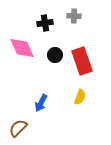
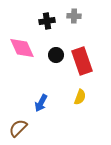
black cross: moved 2 px right, 2 px up
black circle: moved 1 px right
